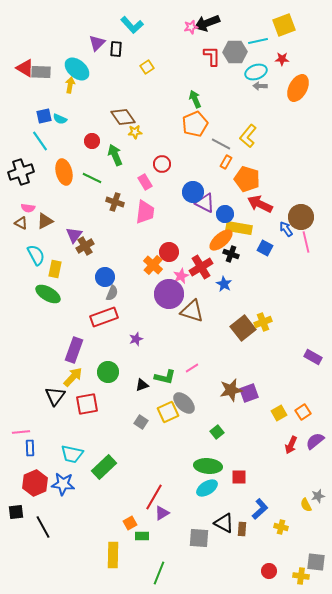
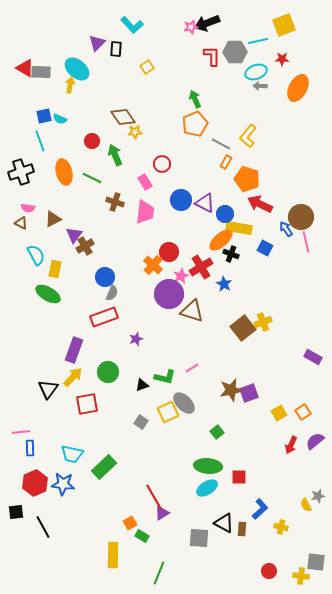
cyan line at (40, 141): rotated 15 degrees clockwise
blue circle at (193, 192): moved 12 px left, 8 px down
brown triangle at (45, 221): moved 8 px right, 2 px up
black triangle at (55, 396): moved 7 px left, 7 px up
red line at (154, 497): rotated 60 degrees counterclockwise
green rectangle at (142, 536): rotated 32 degrees clockwise
